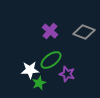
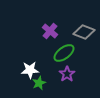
green ellipse: moved 13 px right, 7 px up
purple star: rotated 21 degrees clockwise
